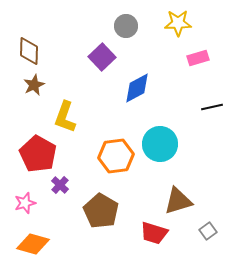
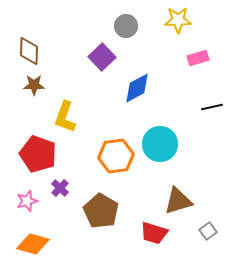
yellow star: moved 3 px up
brown star: rotated 25 degrees clockwise
red pentagon: rotated 9 degrees counterclockwise
purple cross: moved 3 px down
pink star: moved 2 px right, 2 px up
